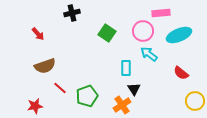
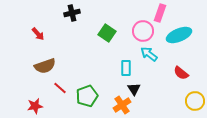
pink rectangle: moved 1 px left; rotated 66 degrees counterclockwise
